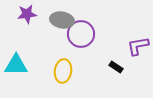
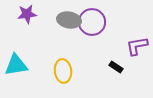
gray ellipse: moved 7 px right
purple circle: moved 11 px right, 12 px up
purple L-shape: moved 1 px left
cyan triangle: rotated 10 degrees counterclockwise
yellow ellipse: rotated 15 degrees counterclockwise
